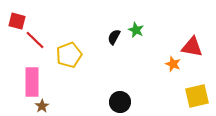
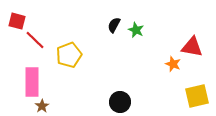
black semicircle: moved 12 px up
